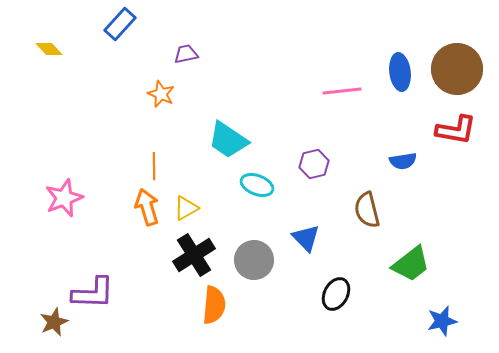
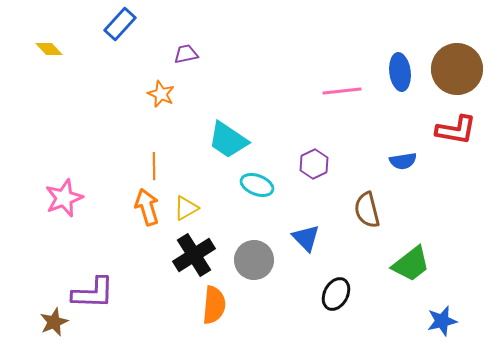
purple hexagon: rotated 12 degrees counterclockwise
